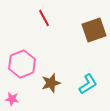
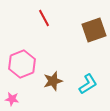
brown star: moved 2 px right, 2 px up
